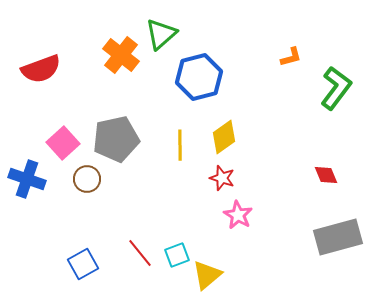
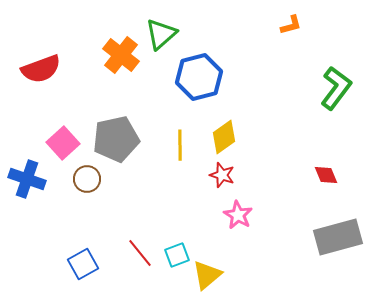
orange L-shape: moved 32 px up
red star: moved 3 px up
